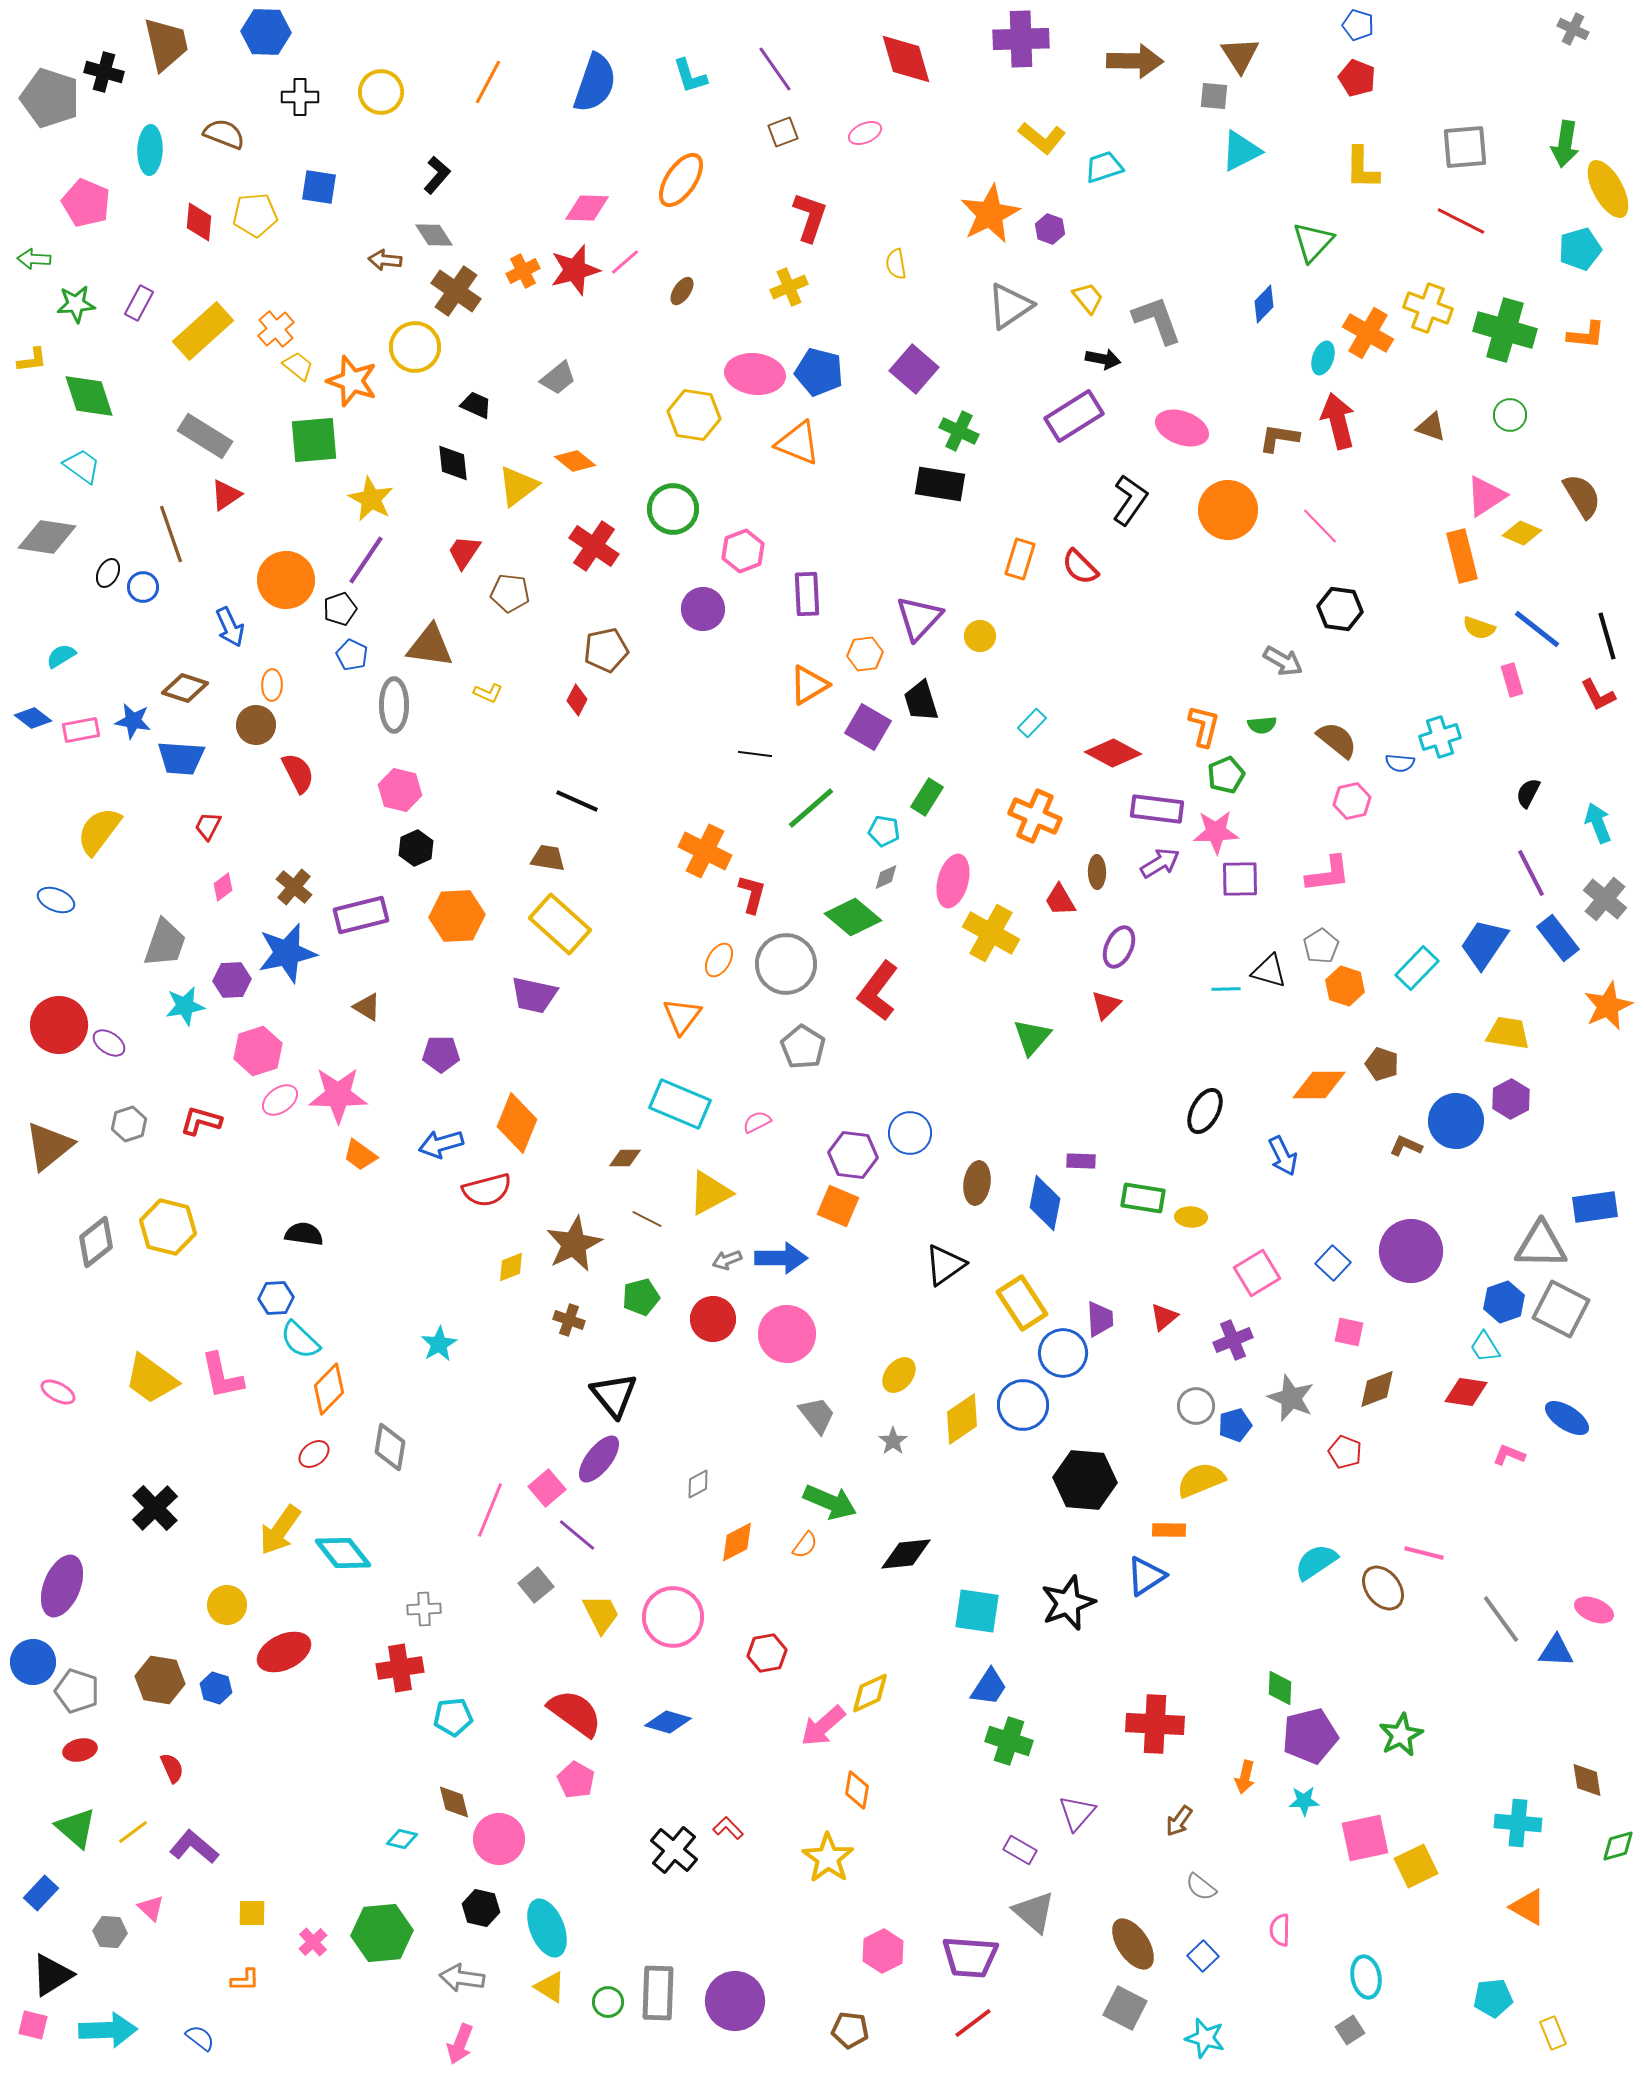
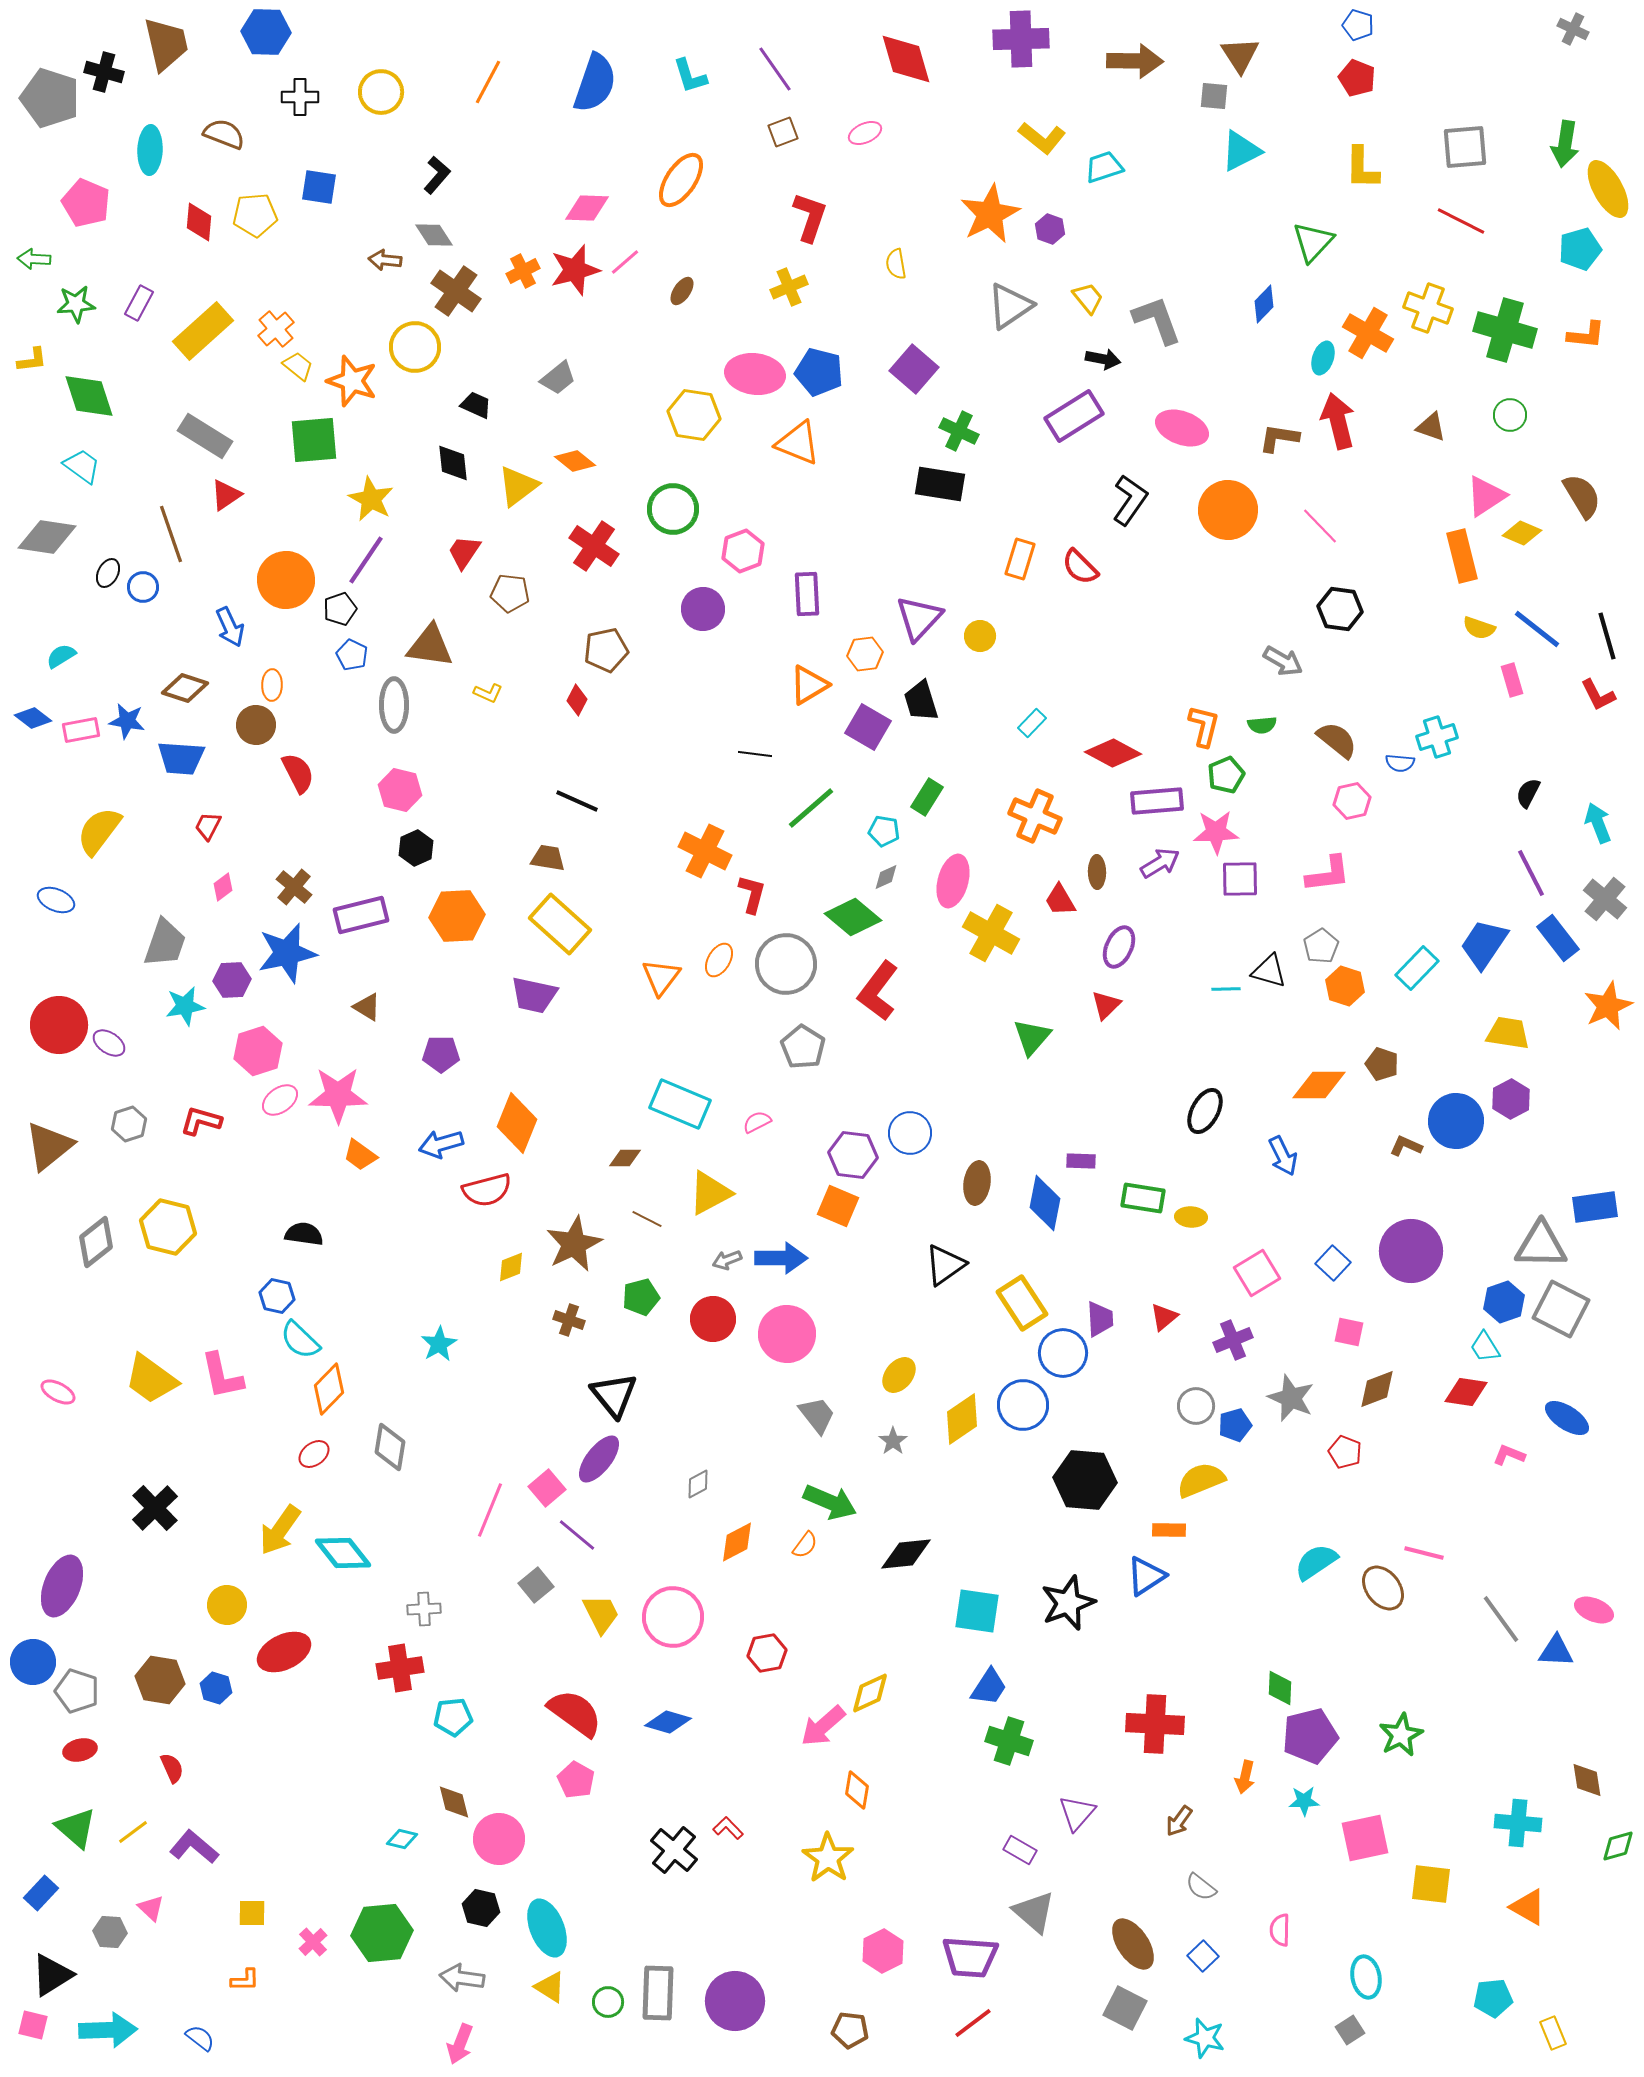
blue star at (133, 721): moved 6 px left
cyan cross at (1440, 737): moved 3 px left
purple rectangle at (1157, 809): moved 8 px up; rotated 12 degrees counterclockwise
orange triangle at (682, 1016): moved 21 px left, 39 px up
blue hexagon at (276, 1298): moved 1 px right, 2 px up; rotated 16 degrees clockwise
yellow square at (1416, 1866): moved 15 px right, 18 px down; rotated 33 degrees clockwise
